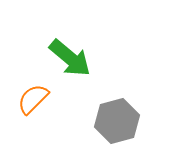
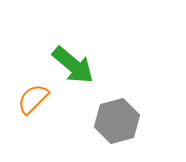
green arrow: moved 3 px right, 7 px down
